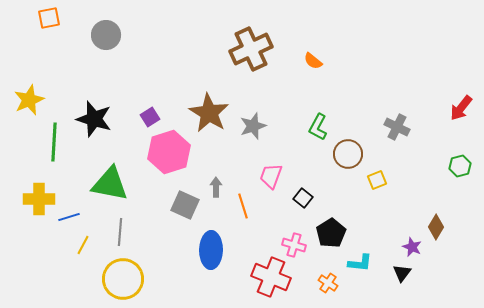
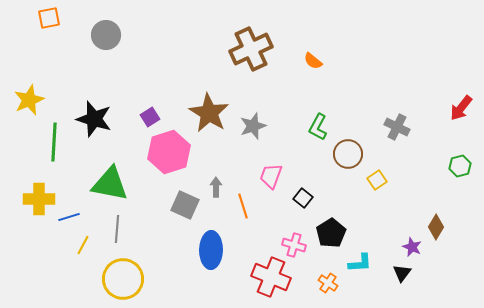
yellow square: rotated 12 degrees counterclockwise
gray line: moved 3 px left, 3 px up
cyan L-shape: rotated 10 degrees counterclockwise
